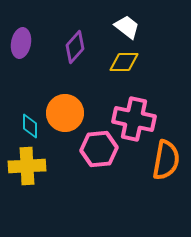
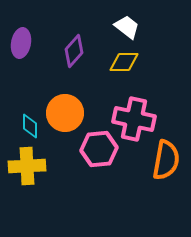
purple diamond: moved 1 px left, 4 px down
